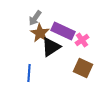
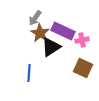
pink cross: rotated 24 degrees clockwise
